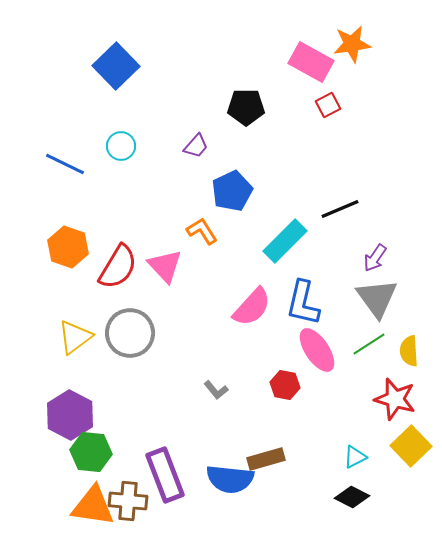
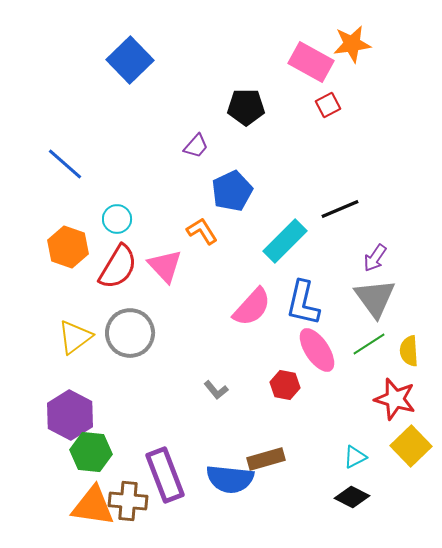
blue square: moved 14 px right, 6 px up
cyan circle: moved 4 px left, 73 px down
blue line: rotated 15 degrees clockwise
gray triangle: moved 2 px left
